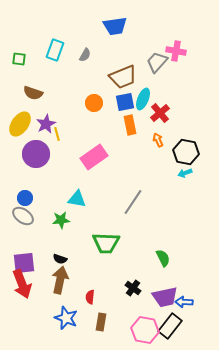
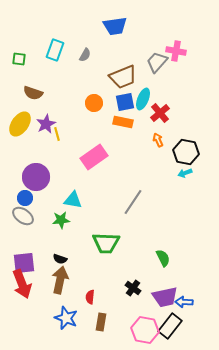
orange rectangle: moved 7 px left, 3 px up; rotated 66 degrees counterclockwise
purple circle: moved 23 px down
cyan triangle: moved 4 px left, 1 px down
